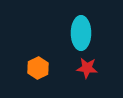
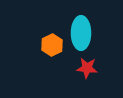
orange hexagon: moved 14 px right, 23 px up
